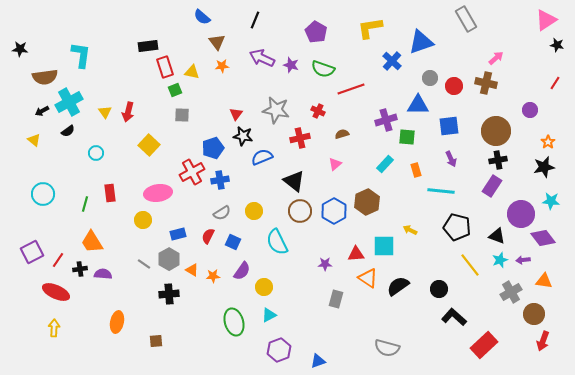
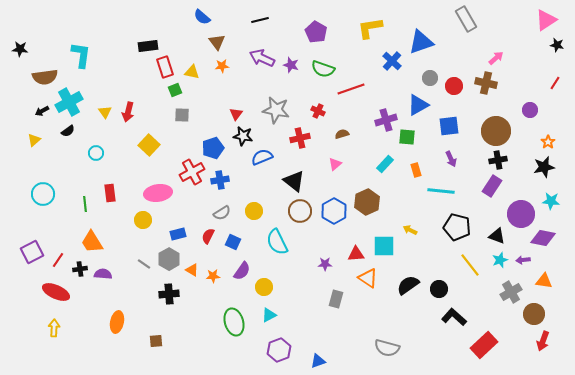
black line at (255, 20): moved 5 px right; rotated 54 degrees clockwise
blue triangle at (418, 105): rotated 30 degrees counterclockwise
yellow triangle at (34, 140): rotated 40 degrees clockwise
green line at (85, 204): rotated 21 degrees counterclockwise
purple diamond at (543, 238): rotated 40 degrees counterclockwise
black semicircle at (398, 286): moved 10 px right, 1 px up
